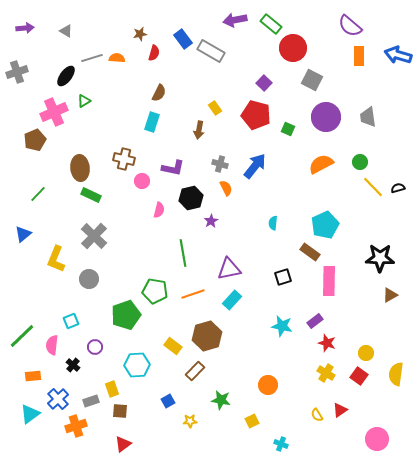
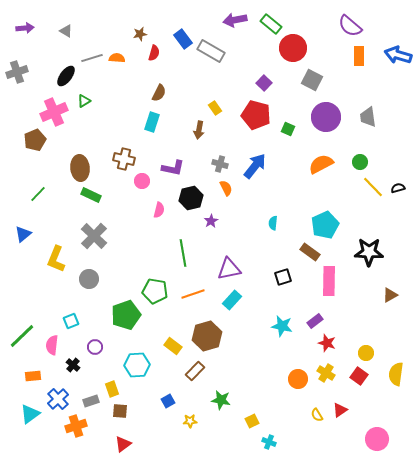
black star at (380, 258): moved 11 px left, 6 px up
orange circle at (268, 385): moved 30 px right, 6 px up
cyan cross at (281, 444): moved 12 px left, 2 px up
